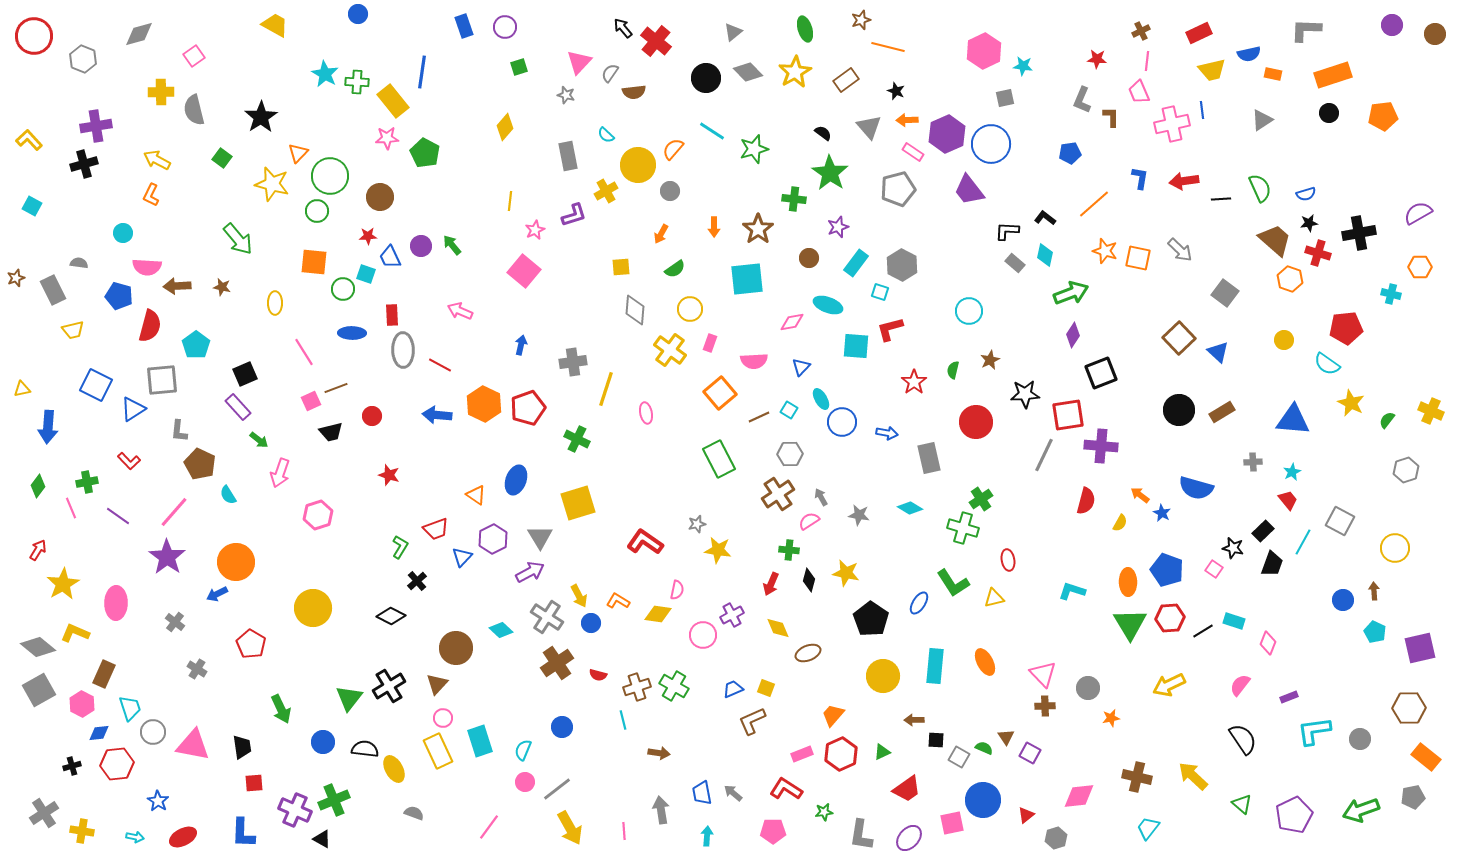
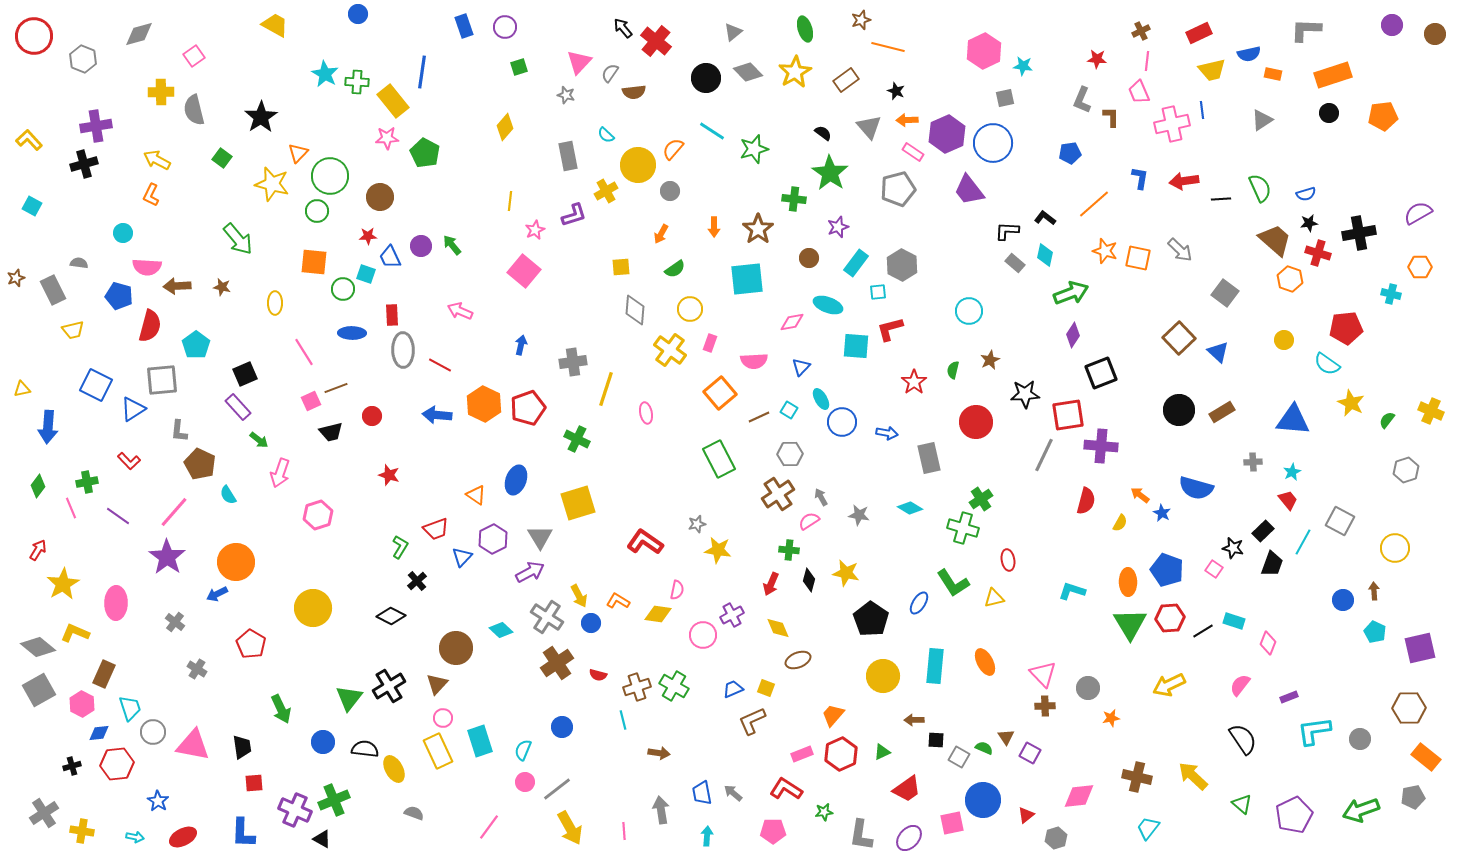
blue circle at (991, 144): moved 2 px right, 1 px up
cyan square at (880, 292): moved 2 px left; rotated 24 degrees counterclockwise
brown ellipse at (808, 653): moved 10 px left, 7 px down
